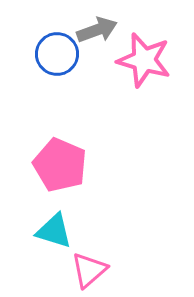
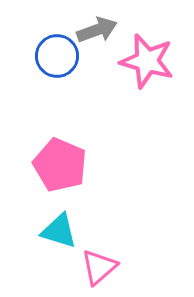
blue circle: moved 2 px down
pink star: moved 3 px right, 1 px down
cyan triangle: moved 5 px right
pink triangle: moved 10 px right, 3 px up
